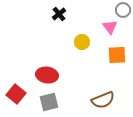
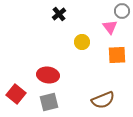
gray circle: moved 1 px left, 1 px down
red ellipse: moved 1 px right
